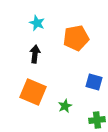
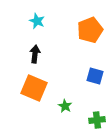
cyan star: moved 2 px up
orange pentagon: moved 14 px right, 8 px up; rotated 10 degrees counterclockwise
blue square: moved 1 px right, 6 px up
orange square: moved 1 px right, 4 px up
green star: rotated 16 degrees counterclockwise
